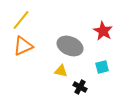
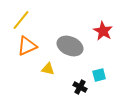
orange triangle: moved 4 px right
cyan square: moved 3 px left, 8 px down
yellow triangle: moved 13 px left, 2 px up
